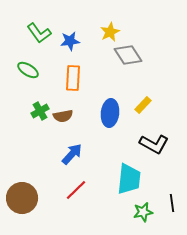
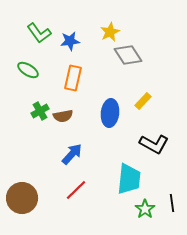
orange rectangle: rotated 10 degrees clockwise
yellow rectangle: moved 4 px up
green star: moved 2 px right, 3 px up; rotated 24 degrees counterclockwise
